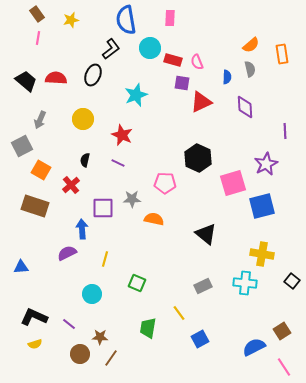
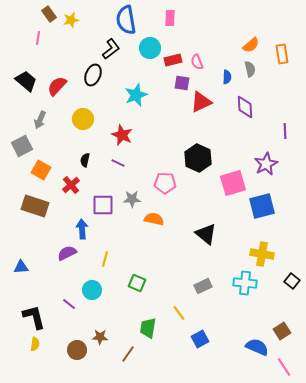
brown rectangle at (37, 14): moved 12 px right
red rectangle at (173, 60): rotated 30 degrees counterclockwise
red semicircle at (56, 78): moved 1 px right, 8 px down; rotated 50 degrees counterclockwise
purple square at (103, 208): moved 3 px up
cyan circle at (92, 294): moved 4 px up
black L-shape at (34, 317): rotated 52 degrees clockwise
purple line at (69, 324): moved 20 px up
yellow semicircle at (35, 344): rotated 64 degrees counterclockwise
blue semicircle at (254, 347): moved 3 px right; rotated 50 degrees clockwise
brown circle at (80, 354): moved 3 px left, 4 px up
brown line at (111, 358): moved 17 px right, 4 px up
